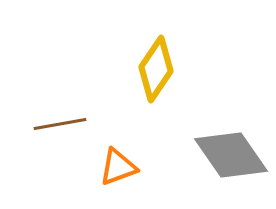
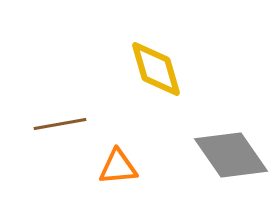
yellow diamond: rotated 50 degrees counterclockwise
orange triangle: rotated 15 degrees clockwise
